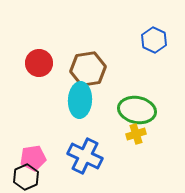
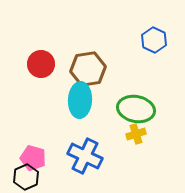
red circle: moved 2 px right, 1 px down
green ellipse: moved 1 px left, 1 px up
pink pentagon: rotated 25 degrees clockwise
